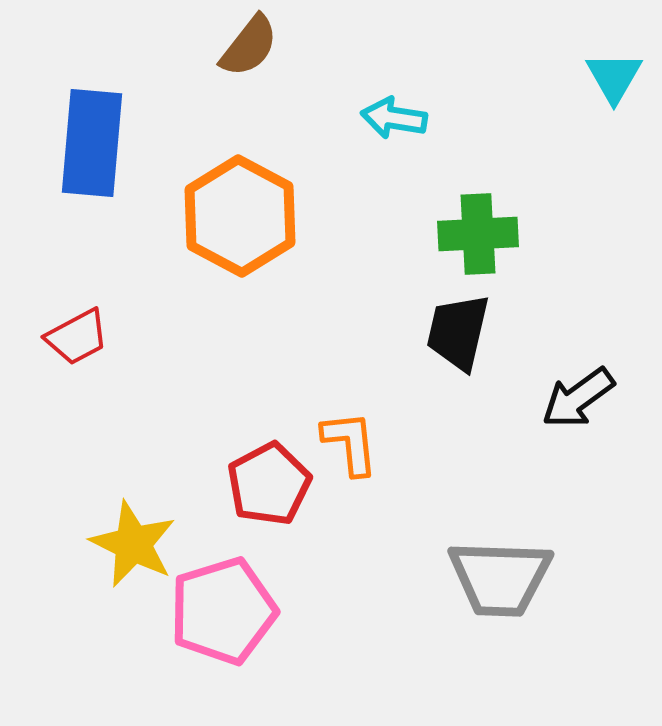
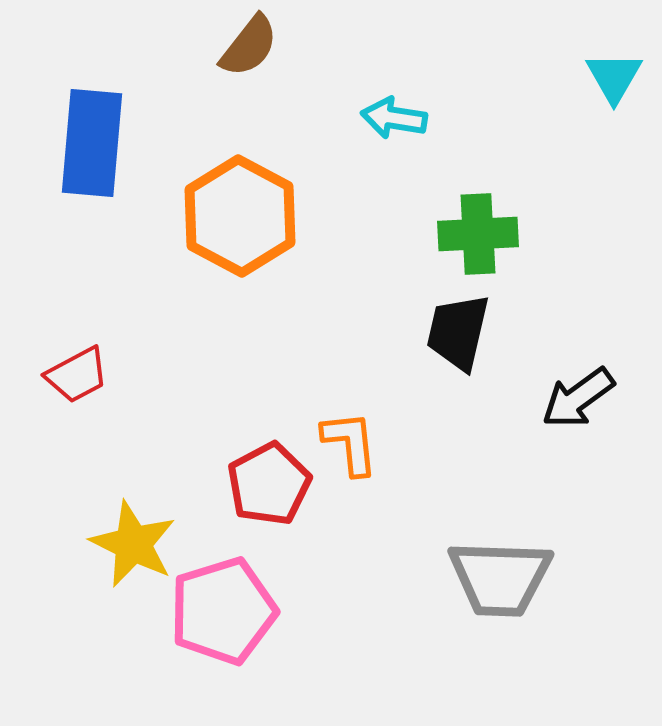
red trapezoid: moved 38 px down
